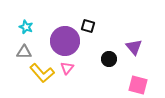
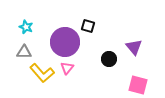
purple circle: moved 1 px down
